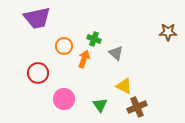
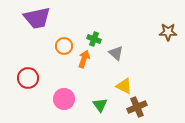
red circle: moved 10 px left, 5 px down
